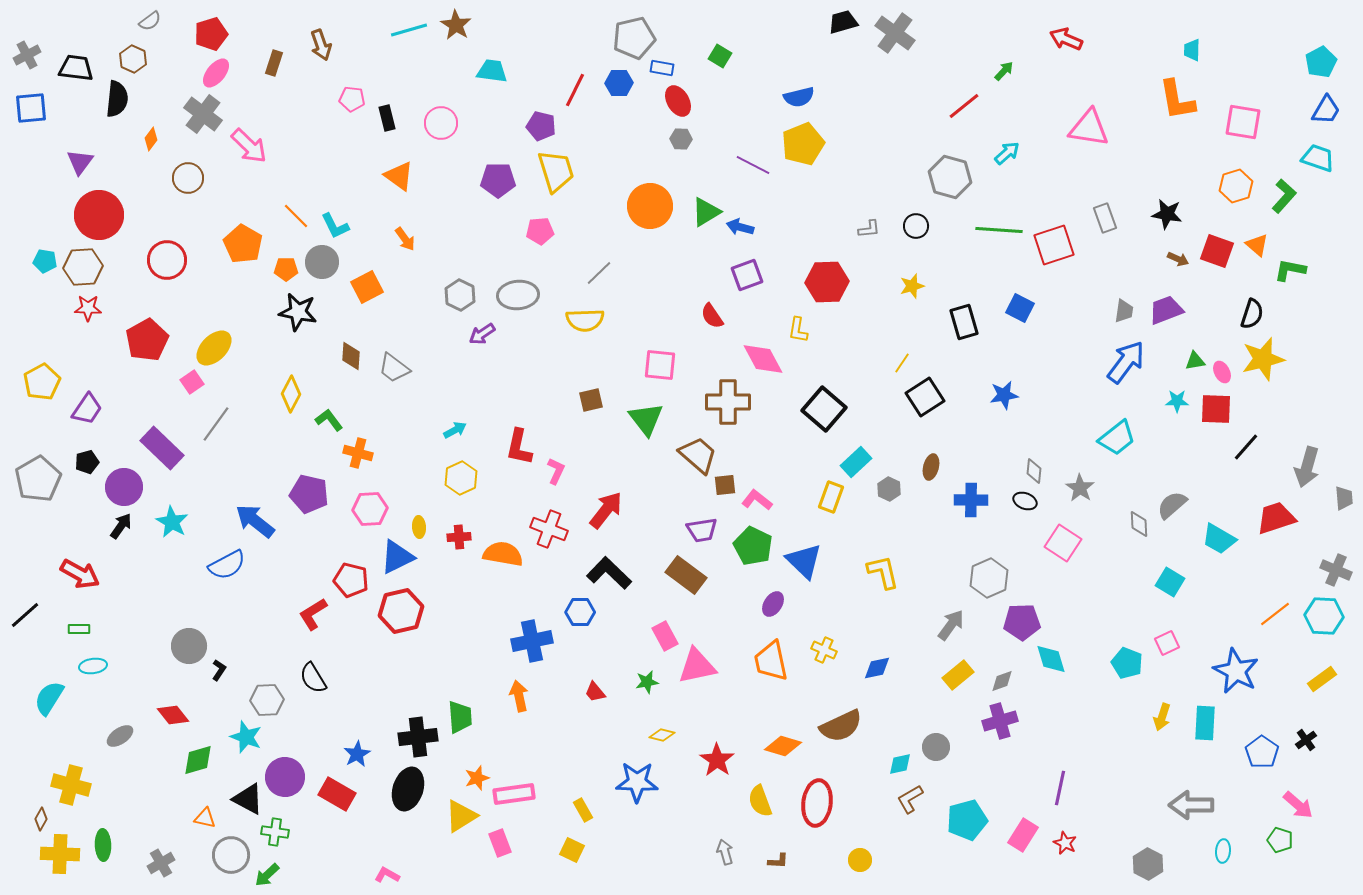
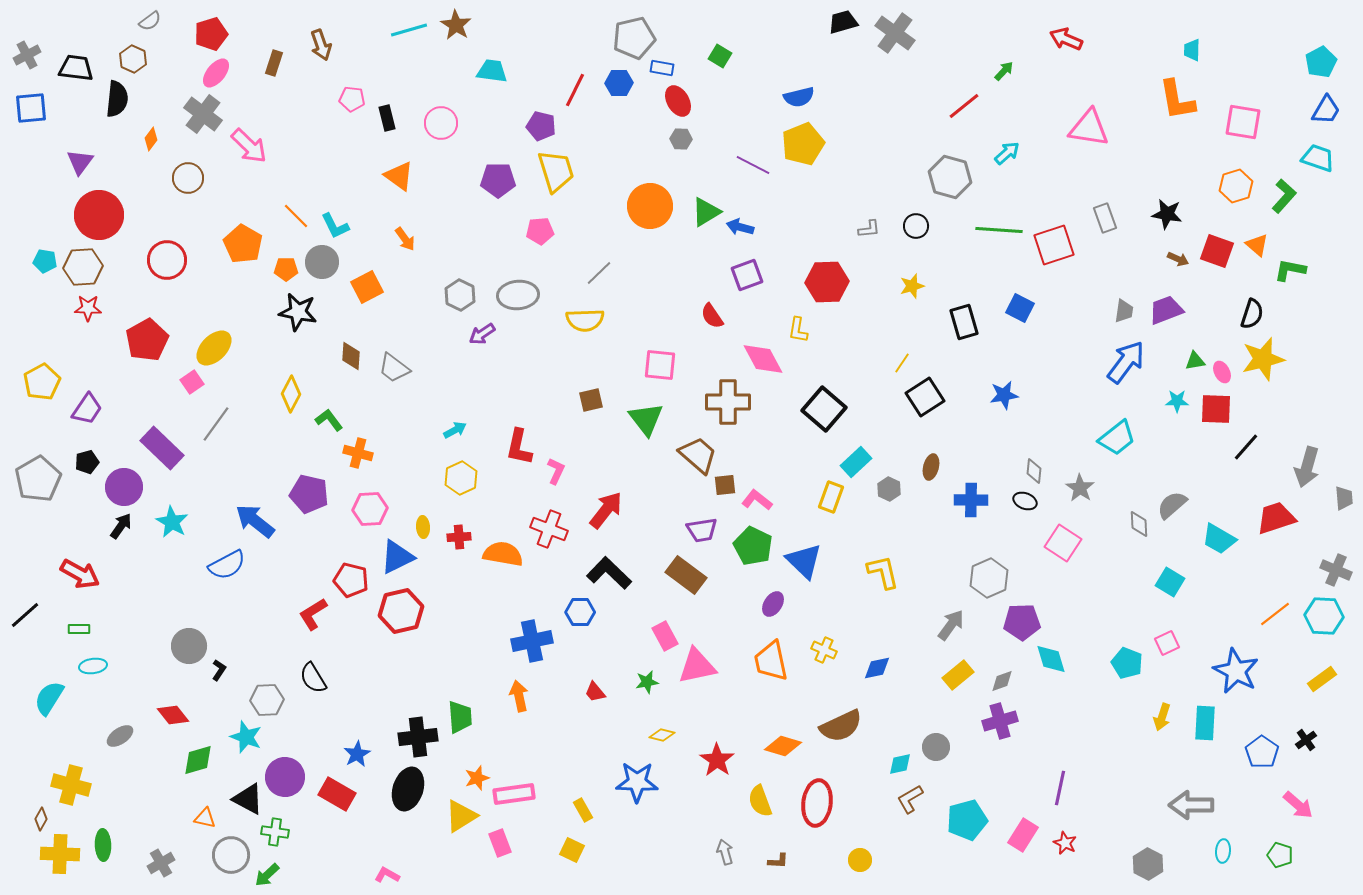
yellow ellipse at (419, 527): moved 4 px right
green pentagon at (1280, 840): moved 15 px down
